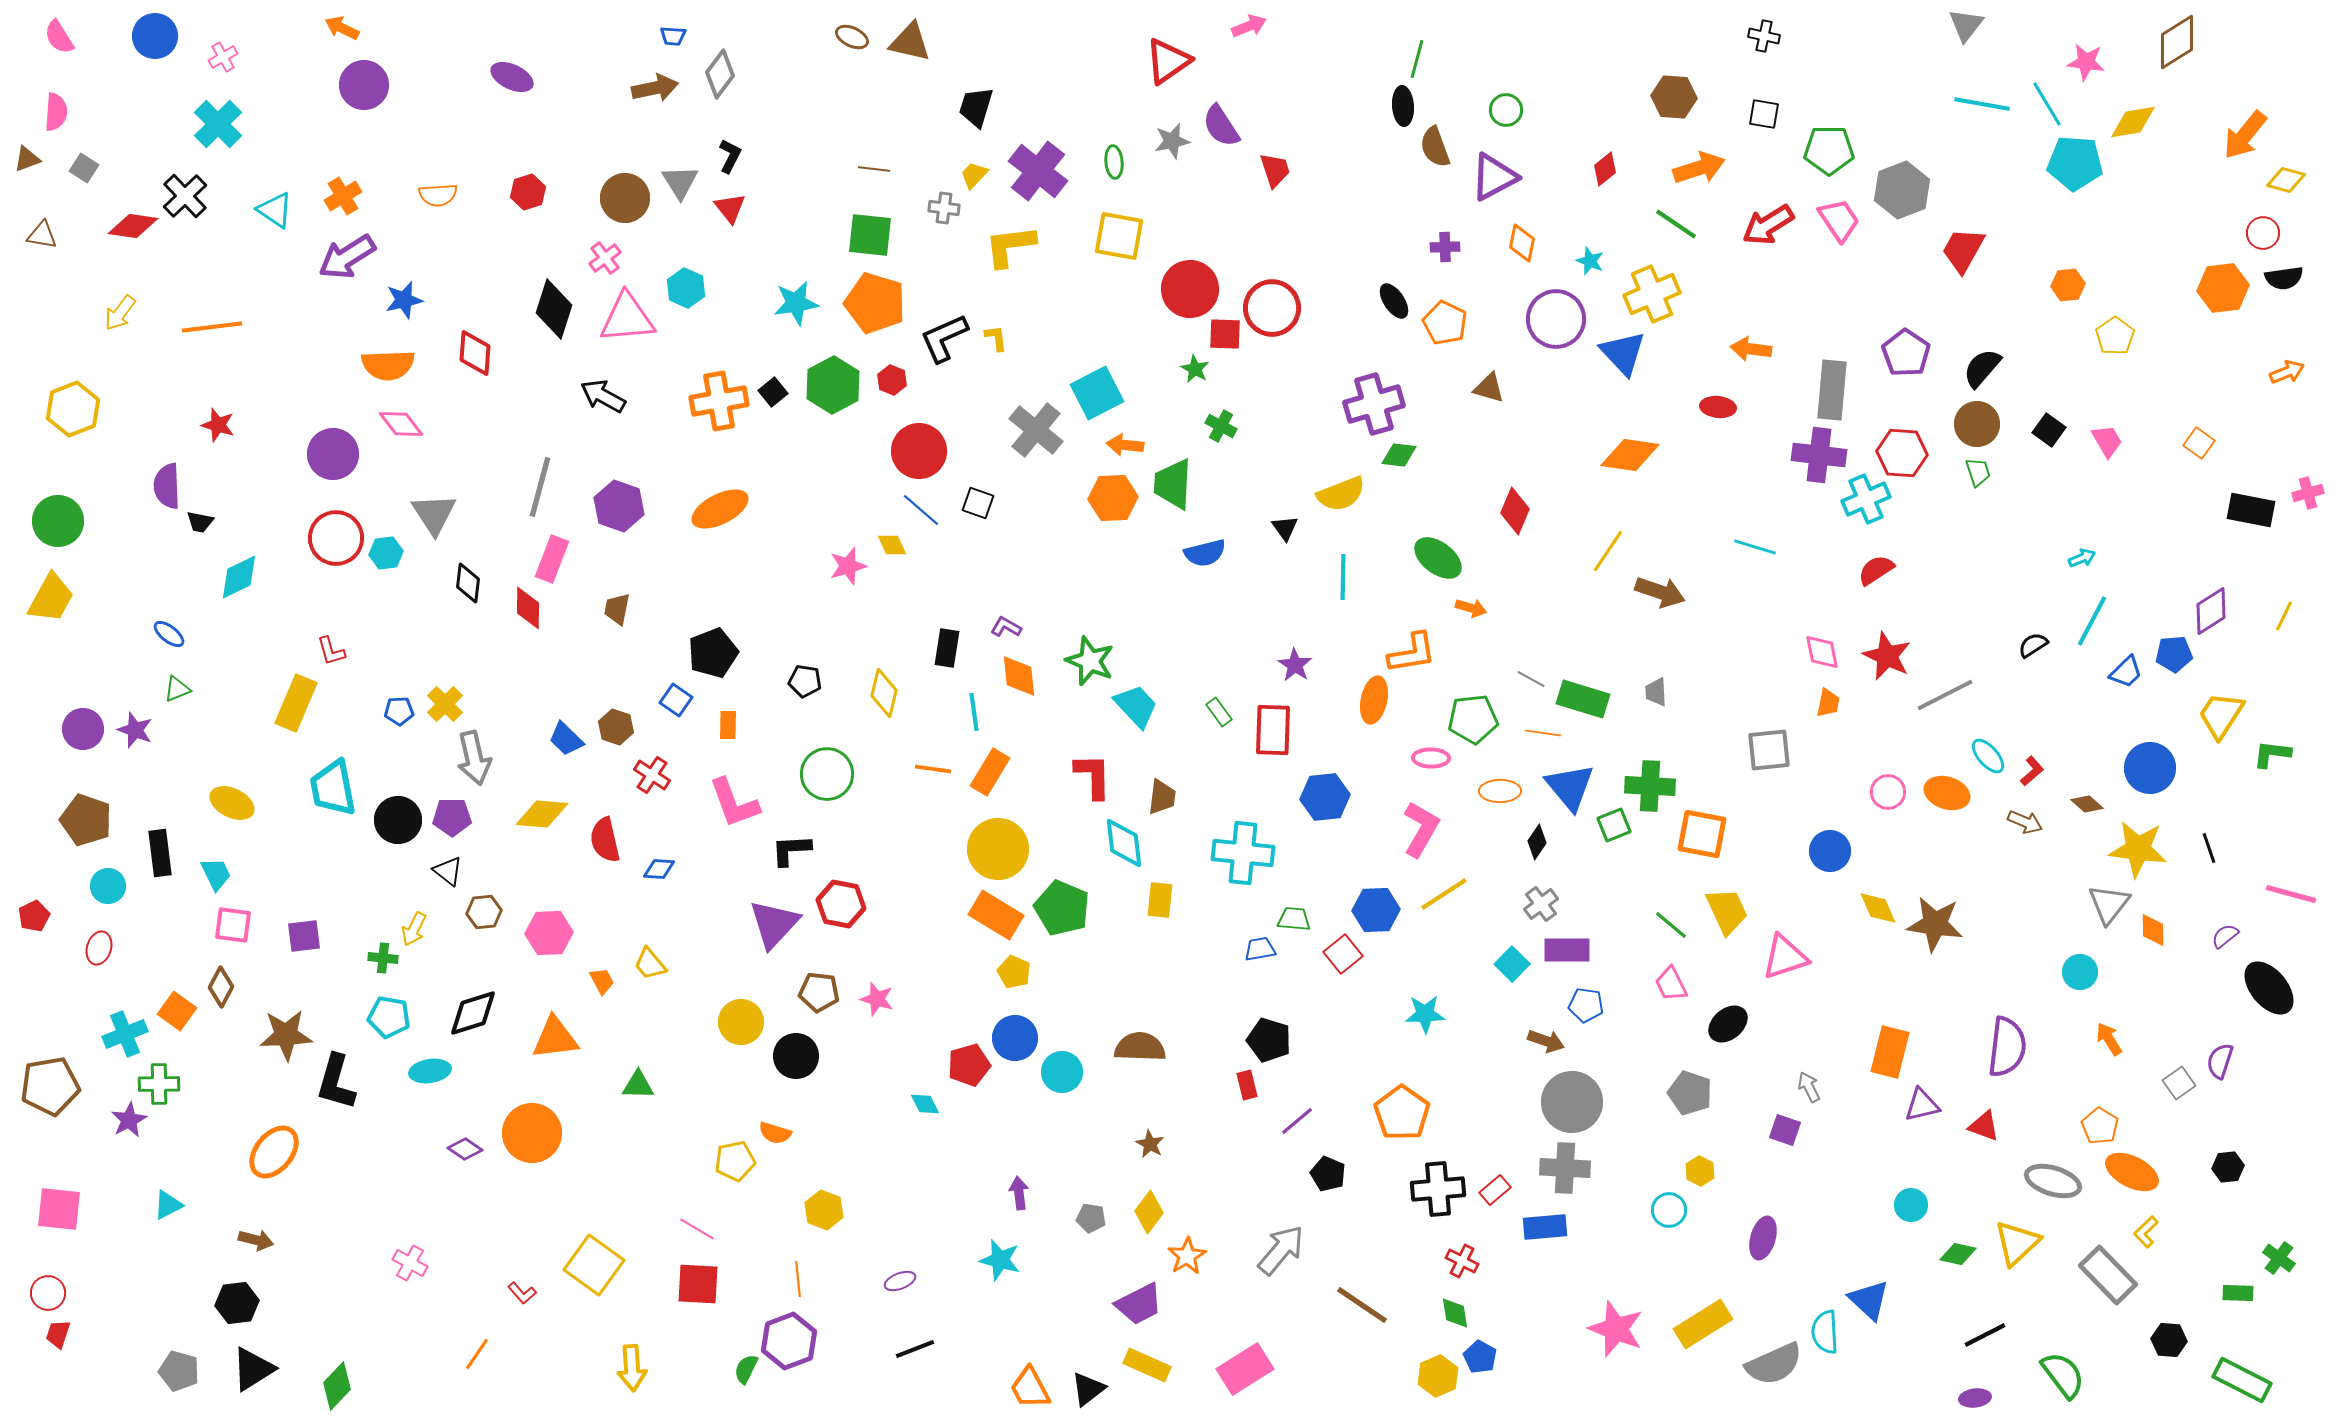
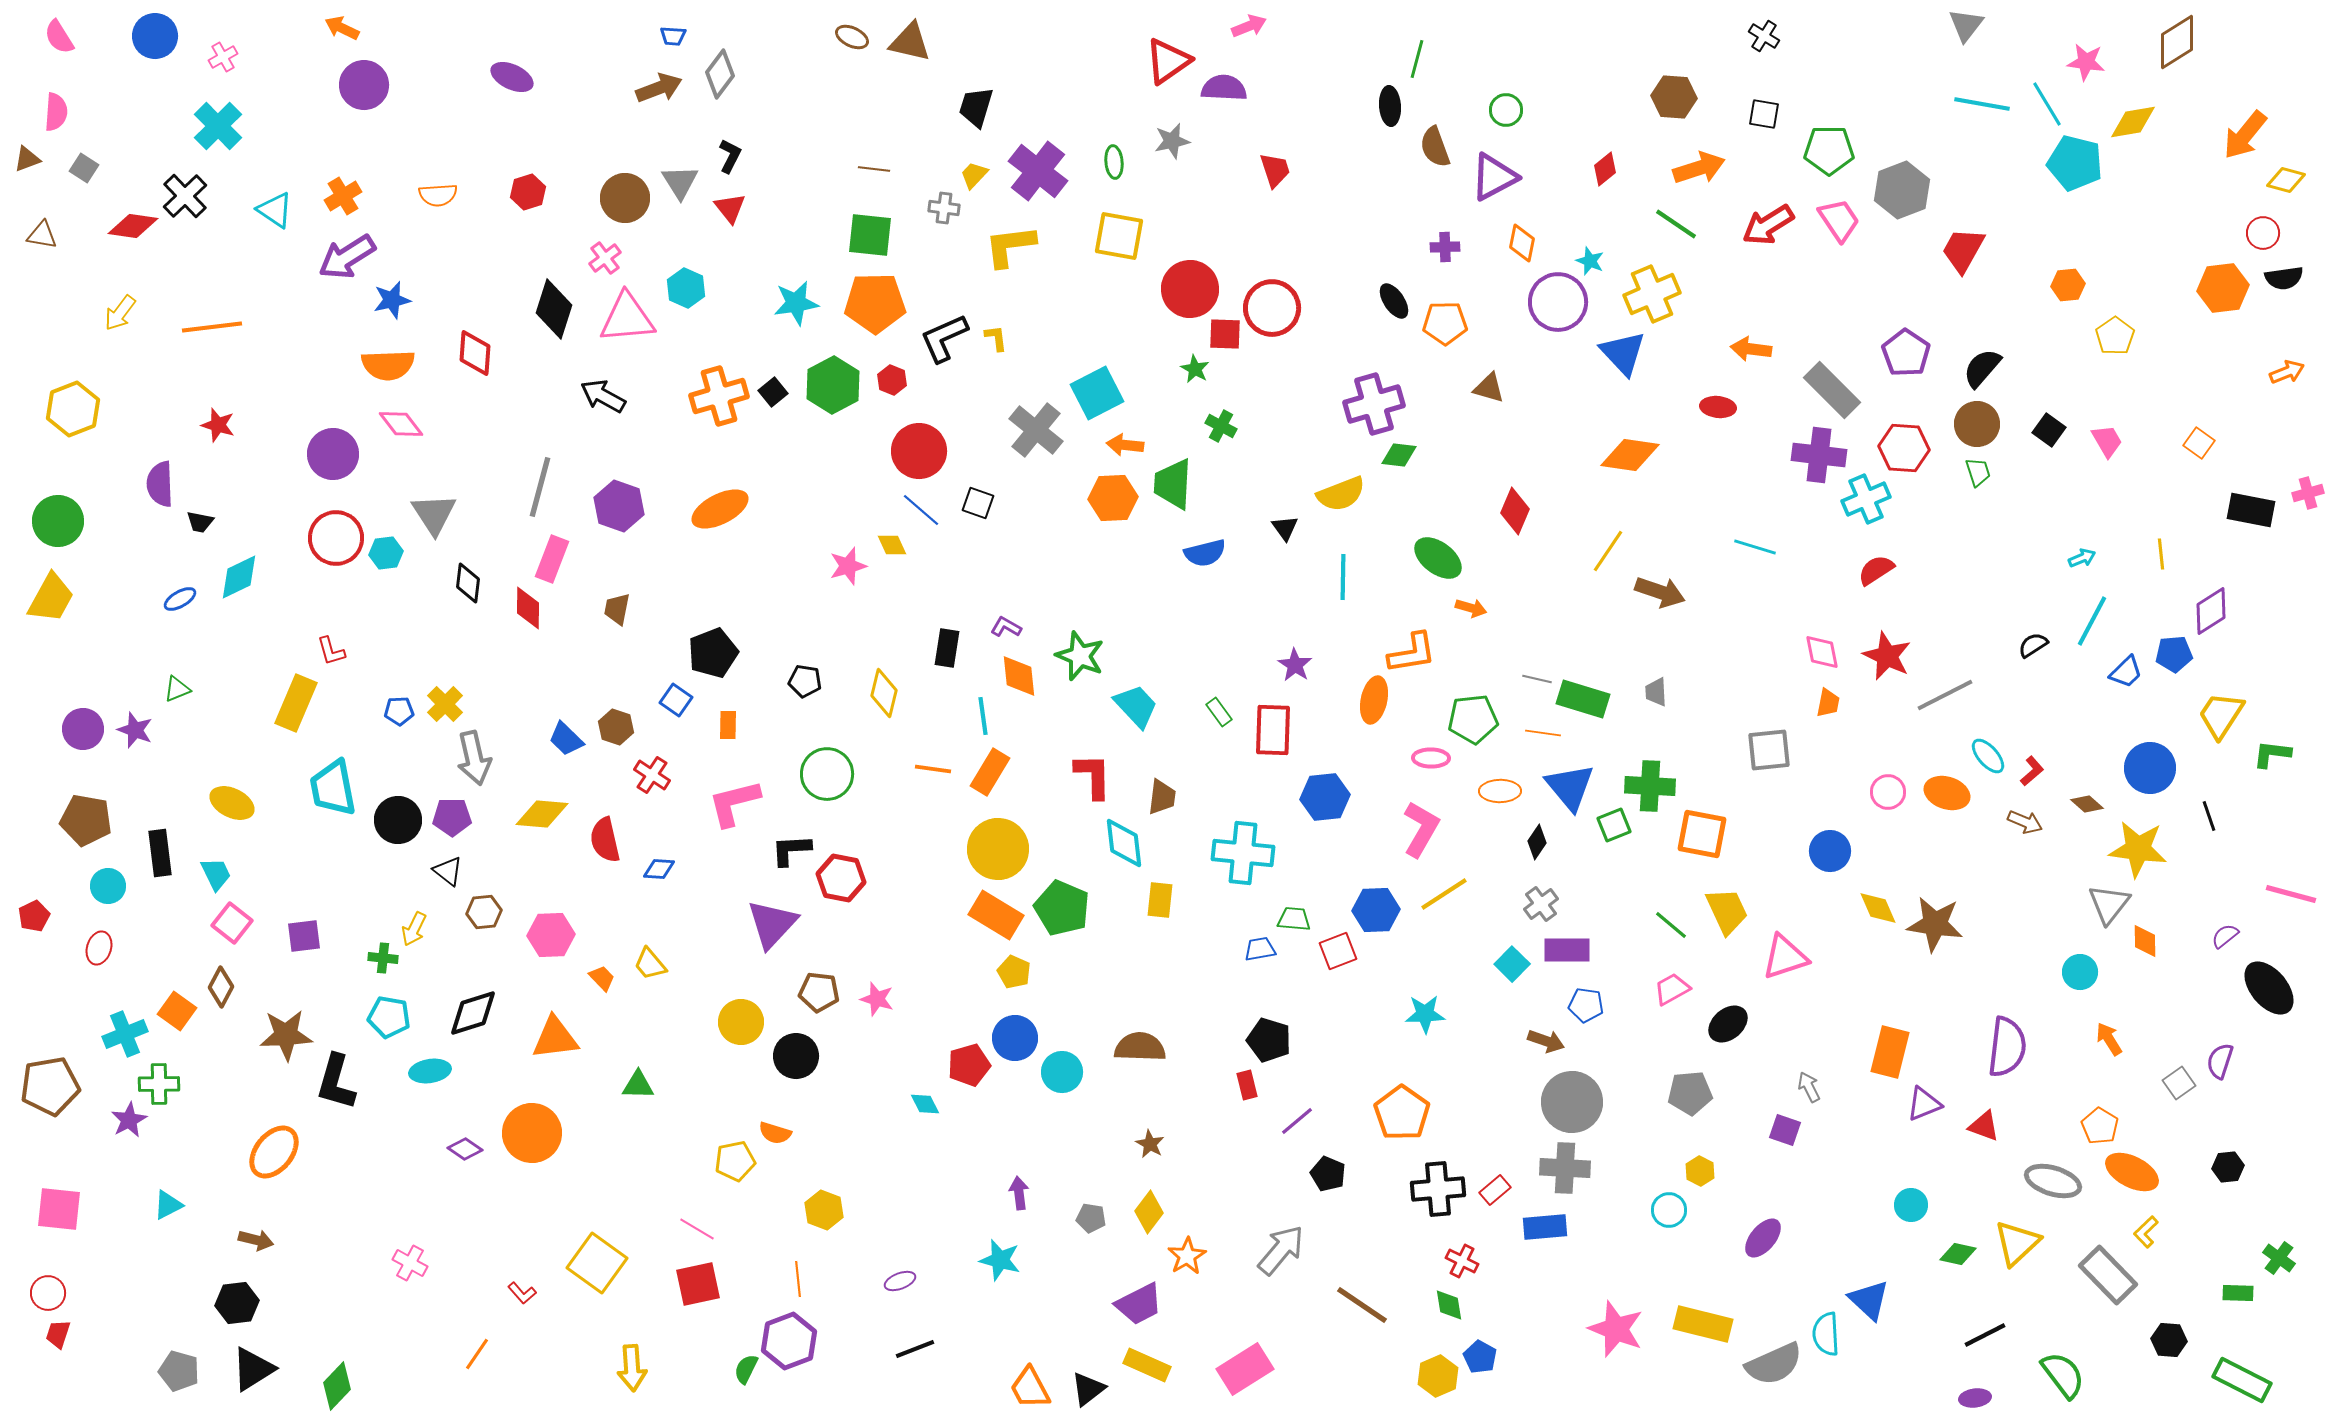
black cross at (1764, 36): rotated 20 degrees clockwise
brown arrow at (655, 88): moved 4 px right; rotated 9 degrees counterclockwise
black ellipse at (1403, 106): moved 13 px left
cyan cross at (218, 124): moved 2 px down
purple semicircle at (1221, 126): moved 3 px right, 38 px up; rotated 126 degrees clockwise
cyan pentagon at (2075, 163): rotated 10 degrees clockwise
blue star at (404, 300): moved 12 px left
orange pentagon at (875, 303): rotated 18 degrees counterclockwise
purple circle at (1556, 319): moved 2 px right, 17 px up
orange pentagon at (1445, 323): rotated 27 degrees counterclockwise
gray rectangle at (1832, 390): rotated 50 degrees counterclockwise
orange cross at (719, 401): moved 5 px up; rotated 6 degrees counterclockwise
red hexagon at (1902, 453): moved 2 px right, 5 px up
purple semicircle at (167, 486): moved 7 px left, 2 px up
yellow line at (2284, 616): moved 123 px left, 62 px up; rotated 32 degrees counterclockwise
blue ellipse at (169, 634): moved 11 px right, 35 px up; rotated 68 degrees counterclockwise
green star at (1090, 661): moved 10 px left, 5 px up
gray line at (1531, 679): moved 6 px right; rotated 16 degrees counterclockwise
cyan line at (974, 712): moved 9 px right, 4 px down
pink L-shape at (734, 803): rotated 96 degrees clockwise
brown pentagon at (86, 820): rotated 9 degrees counterclockwise
black line at (2209, 848): moved 32 px up
red hexagon at (841, 904): moved 26 px up
purple triangle at (774, 924): moved 2 px left
pink square at (233, 925): moved 1 px left, 2 px up; rotated 30 degrees clockwise
orange diamond at (2153, 930): moved 8 px left, 11 px down
pink hexagon at (549, 933): moved 2 px right, 2 px down
red square at (1343, 954): moved 5 px left, 3 px up; rotated 18 degrees clockwise
orange trapezoid at (602, 981): moved 3 px up; rotated 16 degrees counterclockwise
pink trapezoid at (1671, 984): moved 1 px right, 5 px down; rotated 87 degrees clockwise
gray pentagon at (1690, 1093): rotated 24 degrees counterclockwise
purple triangle at (1922, 1105): moved 2 px right, 1 px up; rotated 9 degrees counterclockwise
purple ellipse at (1763, 1238): rotated 24 degrees clockwise
yellow square at (594, 1265): moved 3 px right, 2 px up
red square at (698, 1284): rotated 15 degrees counterclockwise
green diamond at (1455, 1313): moved 6 px left, 8 px up
yellow rectangle at (1703, 1324): rotated 46 degrees clockwise
cyan semicircle at (1825, 1332): moved 1 px right, 2 px down
